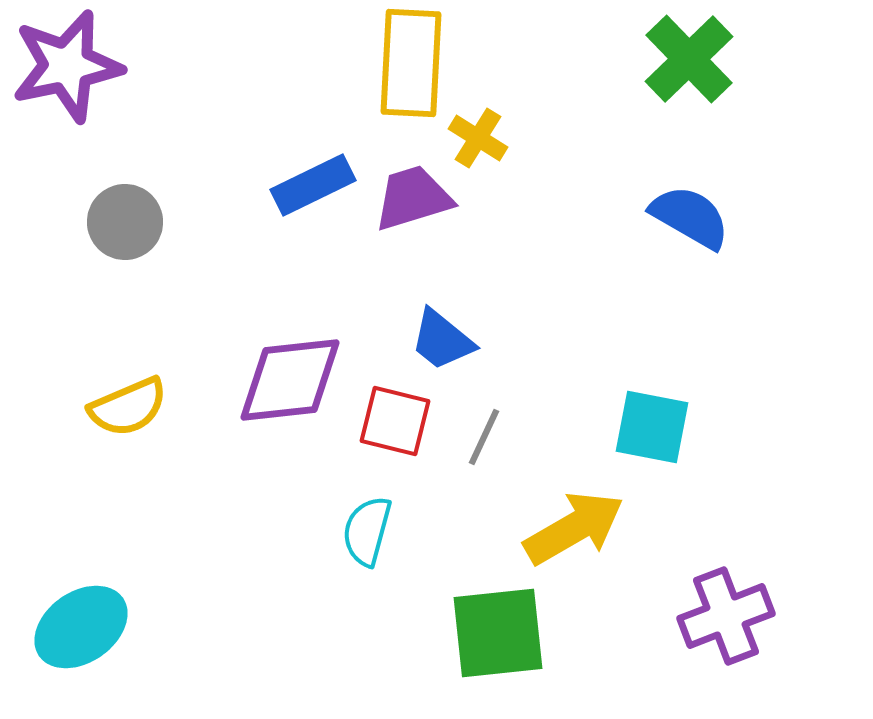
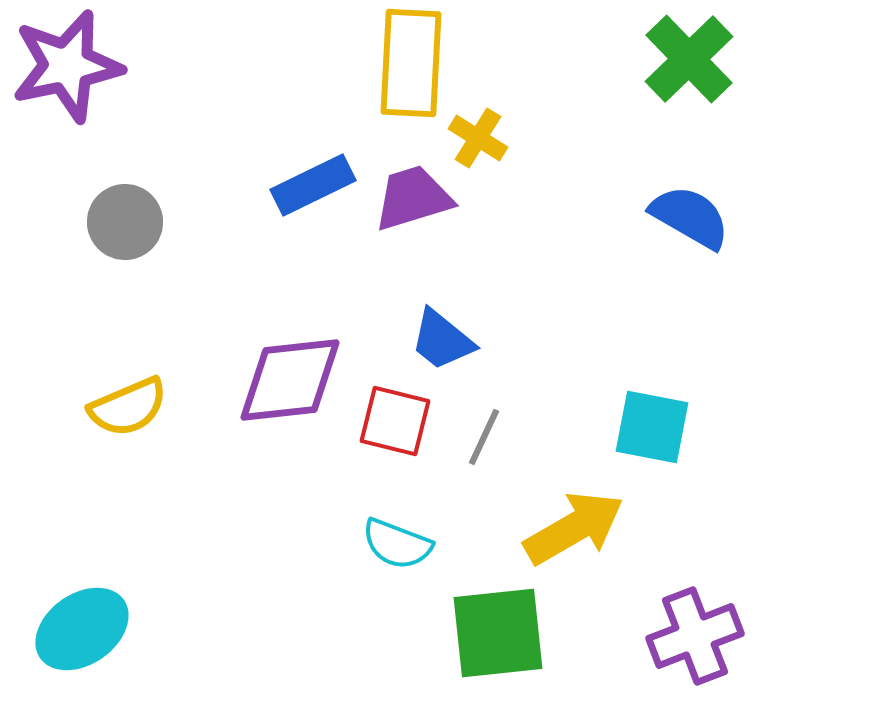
cyan semicircle: moved 30 px right, 13 px down; rotated 84 degrees counterclockwise
purple cross: moved 31 px left, 20 px down
cyan ellipse: moved 1 px right, 2 px down
